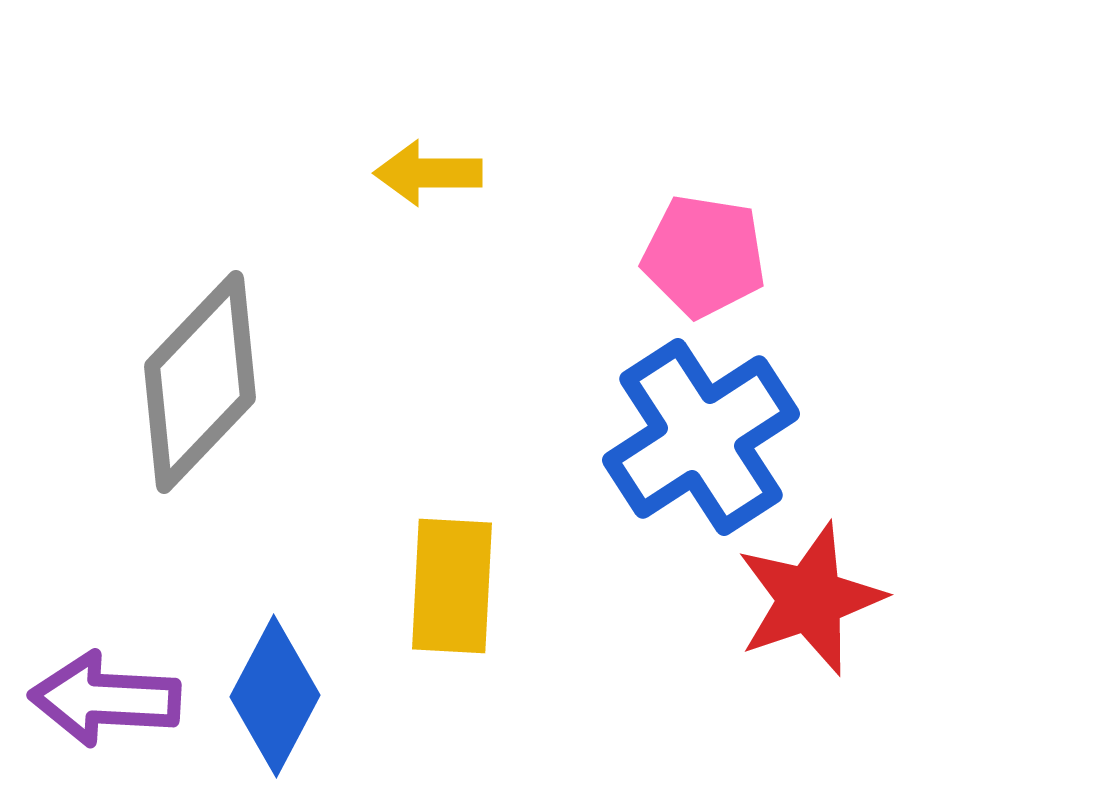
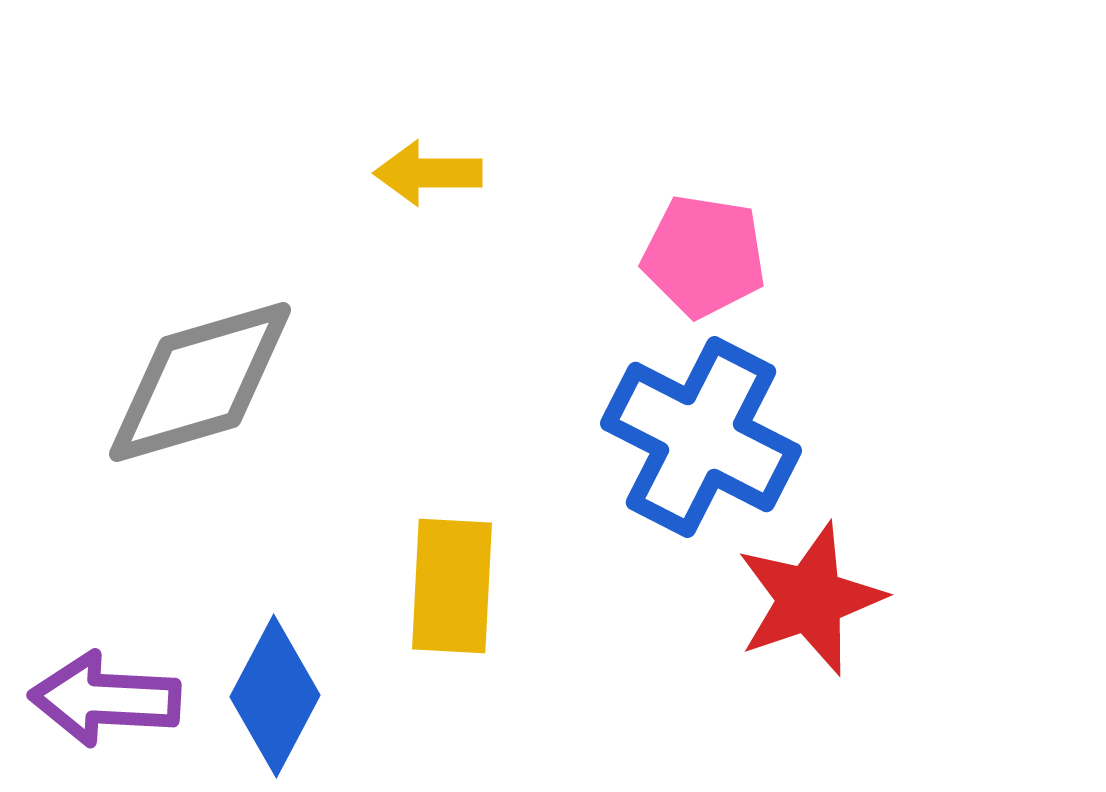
gray diamond: rotated 30 degrees clockwise
blue cross: rotated 30 degrees counterclockwise
